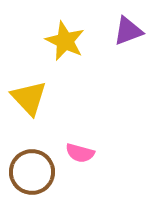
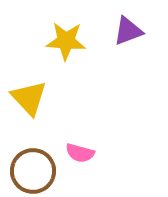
yellow star: moved 1 px right; rotated 21 degrees counterclockwise
brown circle: moved 1 px right, 1 px up
